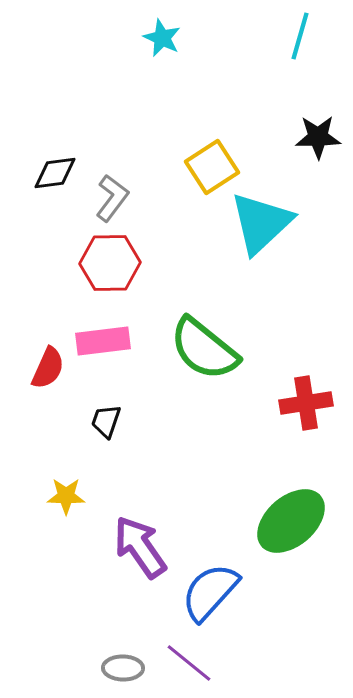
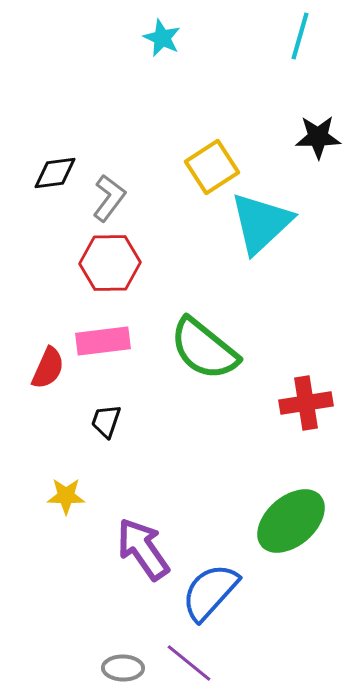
gray L-shape: moved 3 px left
purple arrow: moved 3 px right, 2 px down
